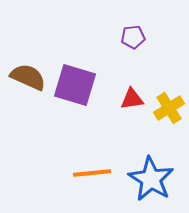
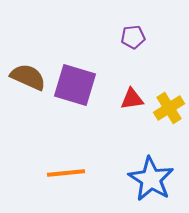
orange line: moved 26 px left
